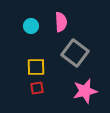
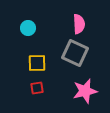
pink semicircle: moved 18 px right, 2 px down
cyan circle: moved 3 px left, 2 px down
gray square: rotated 12 degrees counterclockwise
yellow square: moved 1 px right, 4 px up
